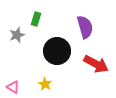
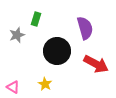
purple semicircle: moved 1 px down
